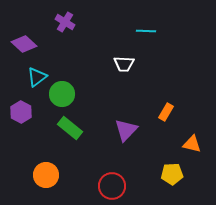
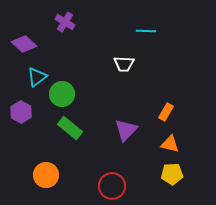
orange triangle: moved 22 px left
